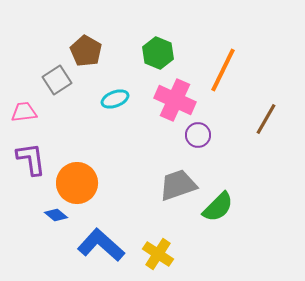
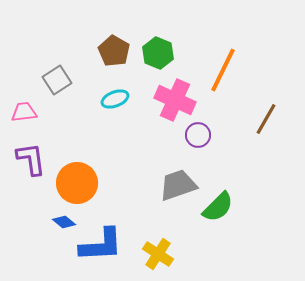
brown pentagon: moved 28 px right
blue diamond: moved 8 px right, 7 px down
blue L-shape: rotated 135 degrees clockwise
